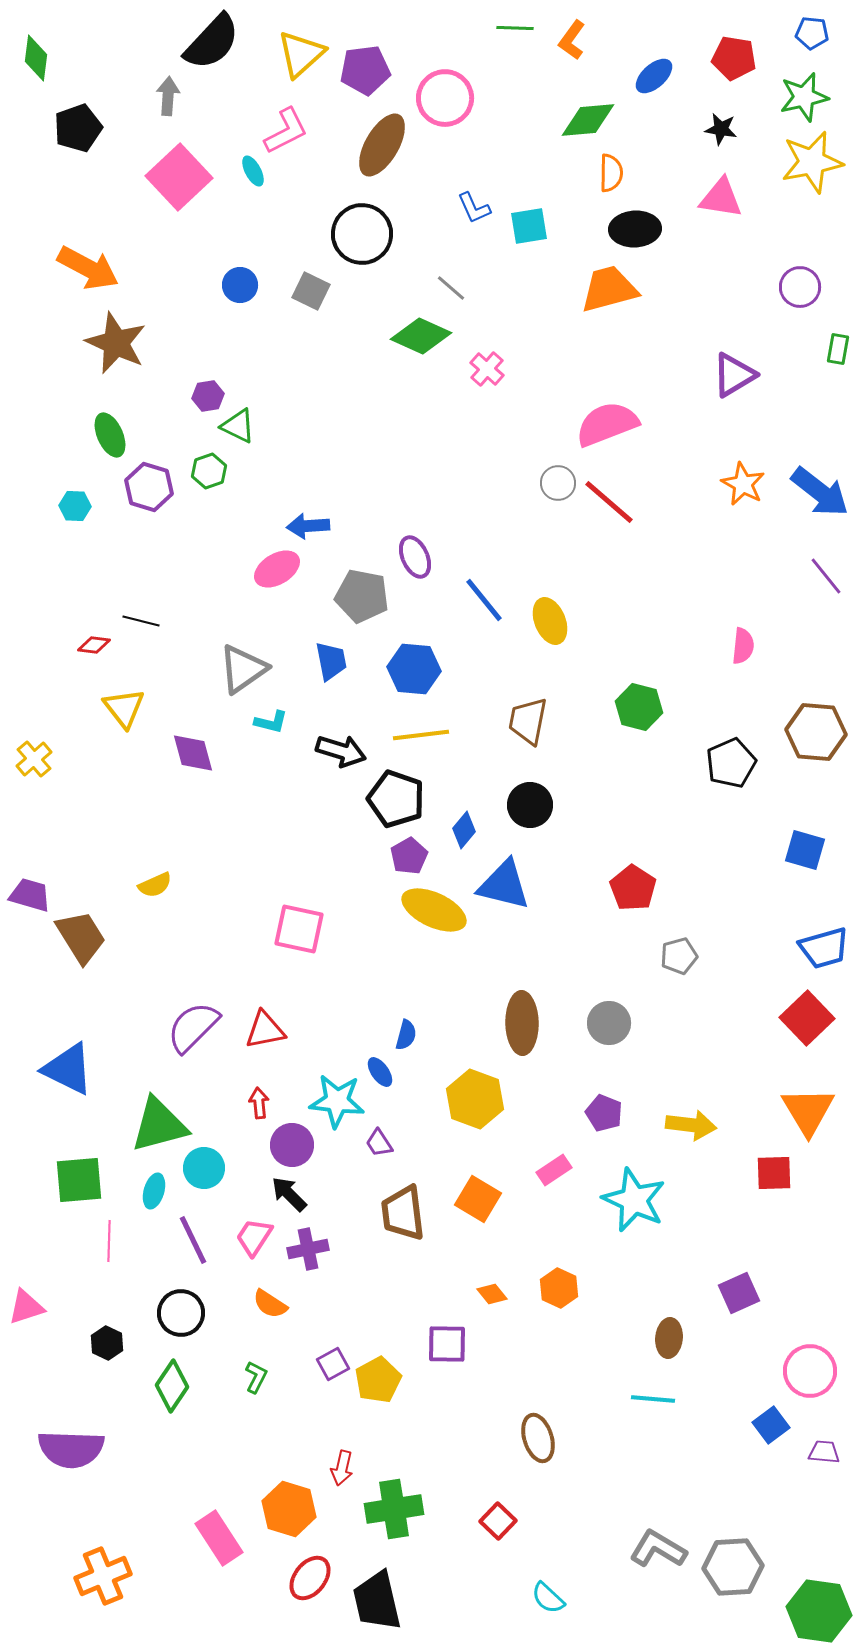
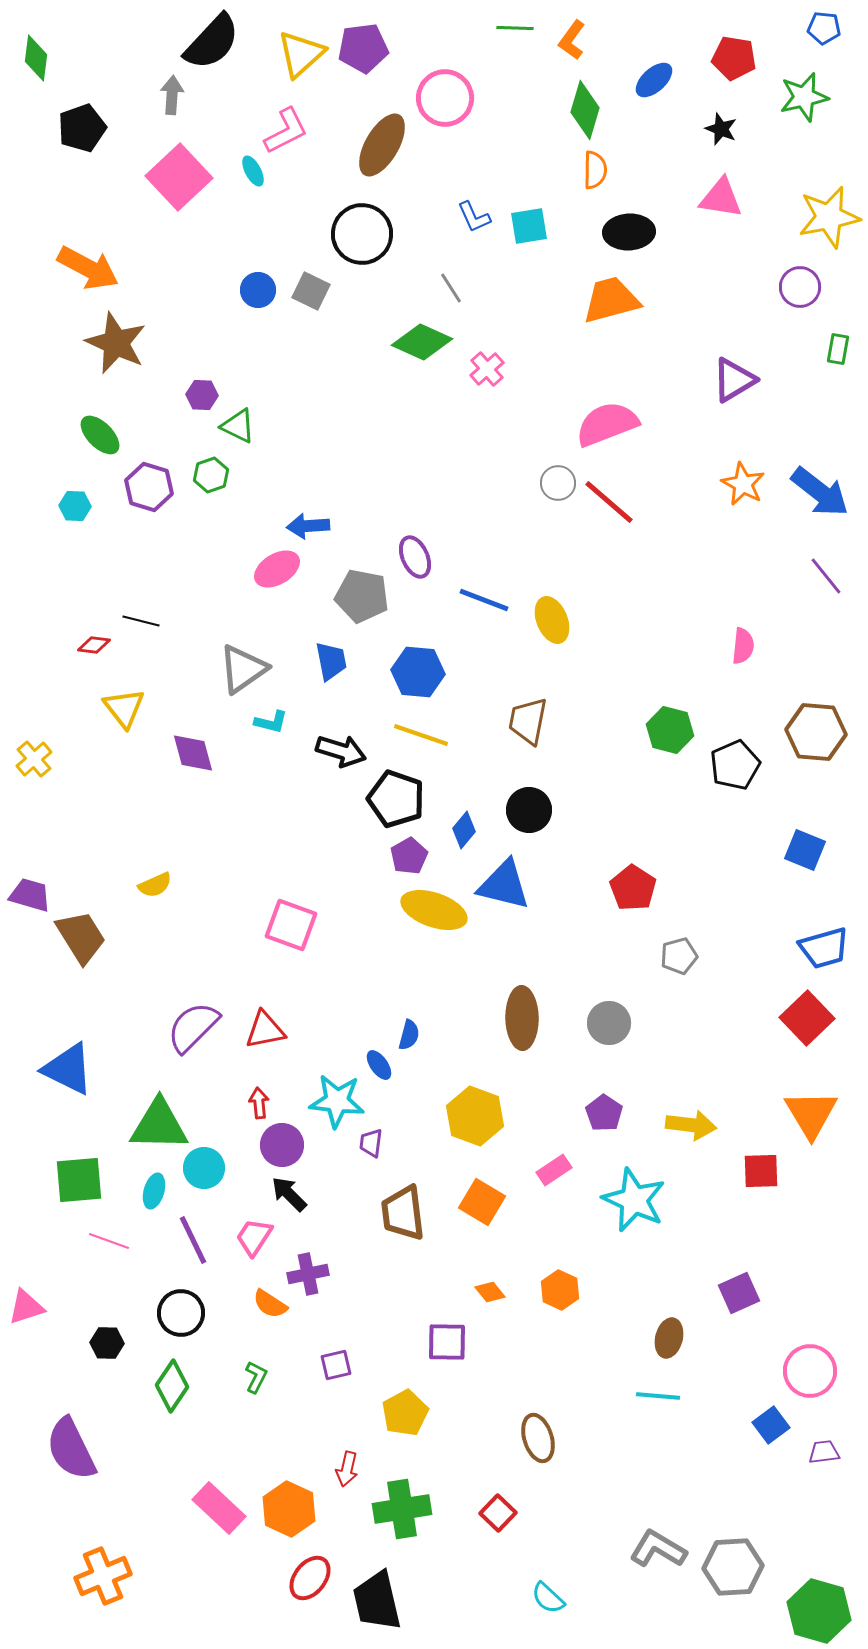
blue pentagon at (812, 33): moved 12 px right, 5 px up
purple pentagon at (365, 70): moved 2 px left, 22 px up
blue ellipse at (654, 76): moved 4 px down
gray arrow at (168, 96): moved 4 px right, 1 px up
green diamond at (588, 120): moved 3 px left, 10 px up; rotated 68 degrees counterclockwise
black pentagon at (78, 128): moved 4 px right
black star at (721, 129): rotated 12 degrees clockwise
yellow star at (812, 162): moved 17 px right, 55 px down
orange semicircle at (611, 173): moved 16 px left, 3 px up
blue L-shape at (474, 208): moved 9 px down
black ellipse at (635, 229): moved 6 px left, 3 px down
blue circle at (240, 285): moved 18 px right, 5 px down
gray line at (451, 288): rotated 16 degrees clockwise
orange trapezoid at (609, 289): moved 2 px right, 11 px down
green diamond at (421, 336): moved 1 px right, 6 px down
pink cross at (487, 369): rotated 8 degrees clockwise
purple triangle at (734, 375): moved 5 px down
purple hexagon at (208, 396): moved 6 px left, 1 px up; rotated 12 degrees clockwise
green ellipse at (110, 435): moved 10 px left; rotated 21 degrees counterclockwise
green hexagon at (209, 471): moved 2 px right, 4 px down
blue line at (484, 600): rotated 30 degrees counterclockwise
yellow ellipse at (550, 621): moved 2 px right, 1 px up
blue hexagon at (414, 669): moved 4 px right, 3 px down
green hexagon at (639, 707): moved 31 px right, 23 px down
yellow line at (421, 735): rotated 26 degrees clockwise
black pentagon at (731, 763): moved 4 px right, 2 px down
black circle at (530, 805): moved 1 px left, 5 px down
blue square at (805, 850): rotated 6 degrees clockwise
yellow ellipse at (434, 910): rotated 6 degrees counterclockwise
pink square at (299, 929): moved 8 px left, 4 px up; rotated 8 degrees clockwise
brown ellipse at (522, 1023): moved 5 px up
blue semicircle at (406, 1035): moved 3 px right
blue ellipse at (380, 1072): moved 1 px left, 7 px up
yellow hexagon at (475, 1099): moved 17 px down
orange triangle at (808, 1111): moved 3 px right, 3 px down
purple pentagon at (604, 1113): rotated 12 degrees clockwise
green triangle at (159, 1125): rotated 16 degrees clockwise
purple trapezoid at (379, 1143): moved 8 px left; rotated 40 degrees clockwise
purple circle at (292, 1145): moved 10 px left
red square at (774, 1173): moved 13 px left, 2 px up
orange square at (478, 1199): moved 4 px right, 3 px down
pink line at (109, 1241): rotated 72 degrees counterclockwise
purple cross at (308, 1249): moved 25 px down
orange hexagon at (559, 1288): moved 1 px right, 2 px down
orange diamond at (492, 1294): moved 2 px left, 2 px up
brown ellipse at (669, 1338): rotated 9 degrees clockwise
black hexagon at (107, 1343): rotated 24 degrees counterclockwise
purple square at (447, 1344): moved 2 px up
purple square at (333, 1364): moved 3 px right, 1 px down; rotated 16 degrees clockwise
yellow pentagon at (378, 1380): moved 27 px right, 33 px down
cyan line at (653, 1399): moved 5 px right, 3 px up
purple semicircle at (71, 1449): rotated 62 degrees clockwise
purple trapezoid at (824, 1452): rotated 12 degrees counterclockwise
red arrow at (342, 1468): moved 5 px right, 1 px down
orange hexagon at (289, 1509): rotated 8 degrees clockwise
green cross at (394, 1509): moved 8 px right
red square at (498, 1521): moved 8 px up
pink rectangle at (219, 1538): moved 30 px up; rotated 14 degrees counterclockwise
green hexagon at (819, 1611): rotated 8 degrees clockwise
